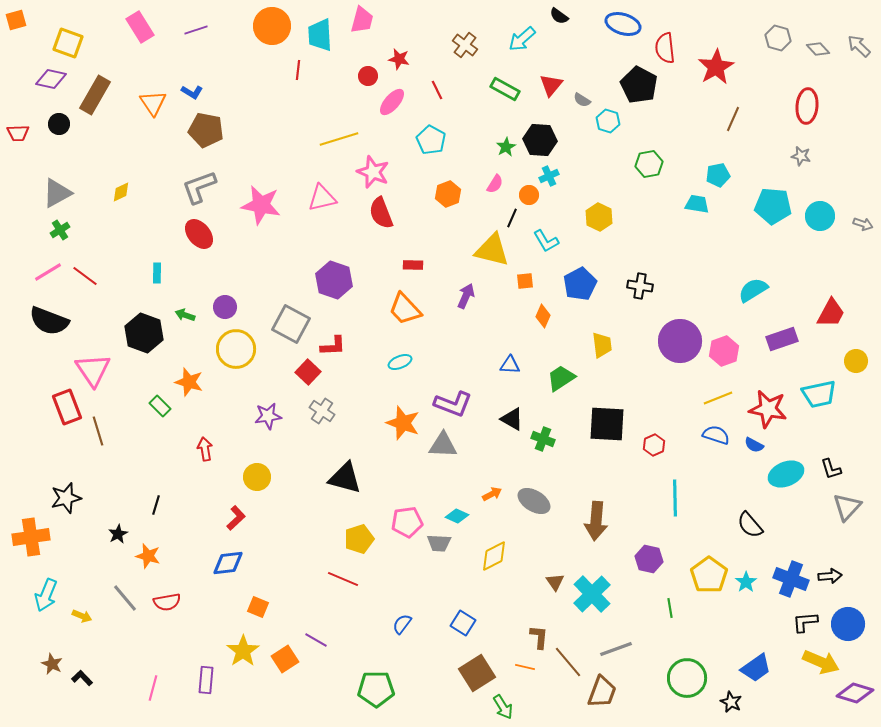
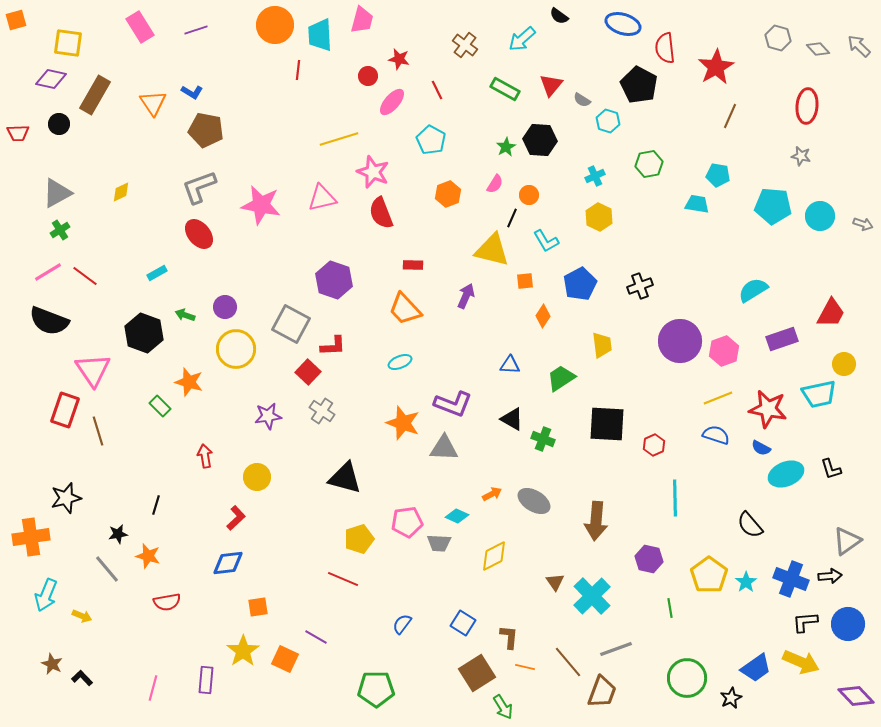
orange circle at (272, 26): moved 3 px right, 1 px up
yellow square at (68, 43): rotated 12 degrees counterclockwise
brown line at (733, 119): moved 3 px left, 3 px up
cyan pentagon at (718, 175): rotated 20 degrees clockwise
cyan cross at (549, 176): moved 46 px right
cyan rectangle at (157, 273): rotated 60 degrees clockwise
black cross at (640, 286): rotated 30 degrees counterclockwise
orange diamond at (543, 316): rotated 10 degrees clockwise
yellow circle at (856, 361): moved 12 px left, 3 px down
red rectangle at (67, 407): moved 2 px left, 3 px down; rotated 40 degrees clockwise
gray triangle at (443, 445): moved 1 px right, 3 px down
blue semicircle at (754, 445): moved 7 px right, 3 px down
red arrow at (205, 449): moved 7 px down
gray triangle at (847, 507): moved 34 px down; rotated 12 degrees clockwise
black star at (118, 534): rotated 18 degrees clockwise
cyan cross at (592, 594): moved 2 px down
gray line at (125, 598): moved 18 px left, 29 px up
orange square at (258, 607): rotated 30 degrees counterclockwise
brown L-shape at (539, 637): moved 30 px left
purple line at (316, 640): moved 3 px up
orange square at (285, 659): rotated 32 degrees counterclockwise
yellow arrow at (821, 662): moved 20 px left
purple diamond at (855, 693): moved 1 px right, 3 px down; rotated 30 degrees clockwise
black star at (731, 702): moved 4 px up; rotated 20 degrees clockwise
